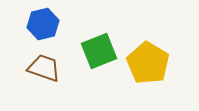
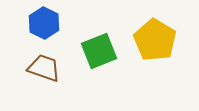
blue hexagon: moved 1 px right, 1 px up; rotated 20 degrees counterclockwise
yellow pentagon: moved 7 px right, 23 px up
